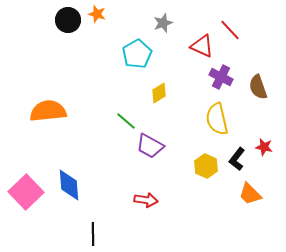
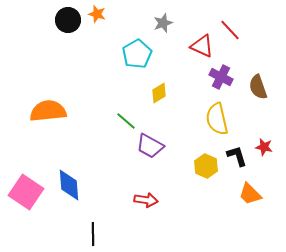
black L-shape: moved 3 px up; rotated 125 degrees clockwise
pink square: rotated 12 degrees counterclockwise
